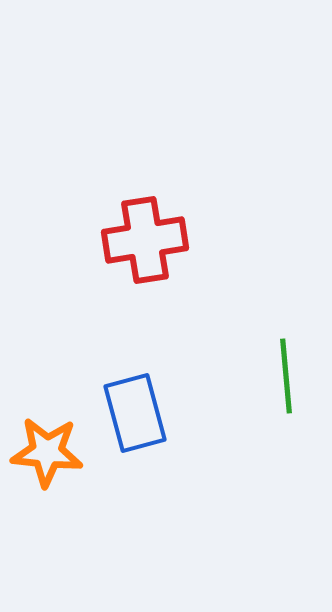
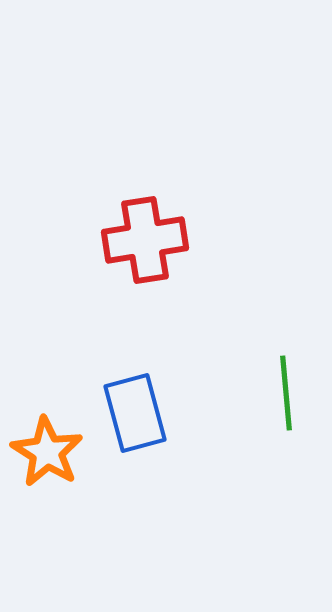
green line: moved 17 px down
orange star: rotated 26 degrees clockwise
